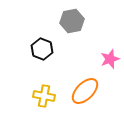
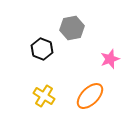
gray hexagon: moved 7 px down
orange ellipse: moved 5 px right, 5 px down
yellow cross: rotated 20 degrees clockwise
